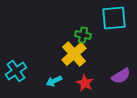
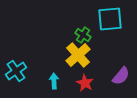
cyan square: moved 4 px left, 1 px down
green cross: rotated 21 degrees clockwise
yellow cross: moved 4 px right, 1 px down
purple semicircle: rotated 18 degrees counterclockwise
cyan arrow: rotated 112 degrees clockwise
